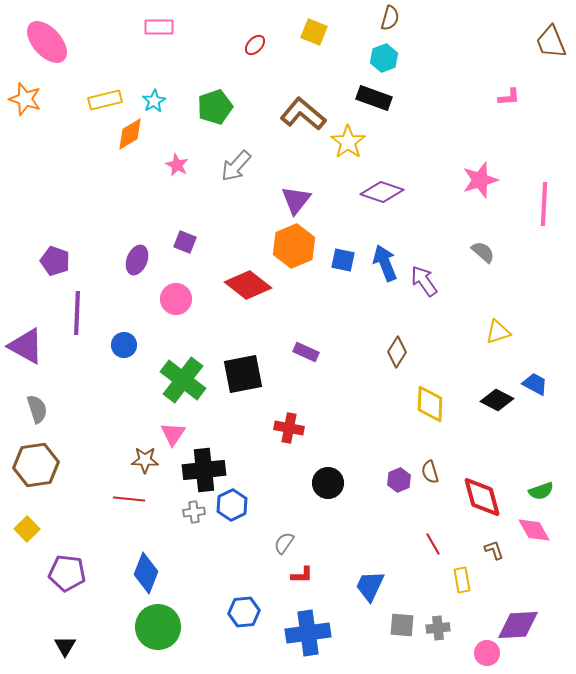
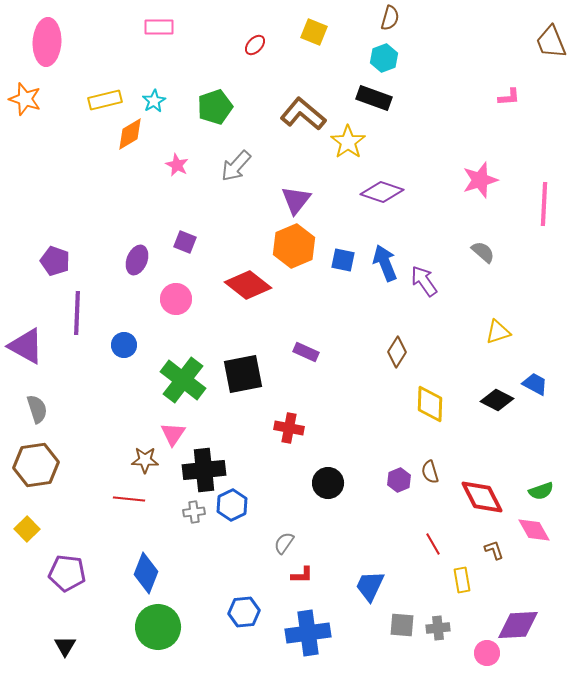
pink ellipse at (47, 42): rotated 45 degrees clockwise
red diamond at (482, 497): rotated 12 degrees counterclockwise
